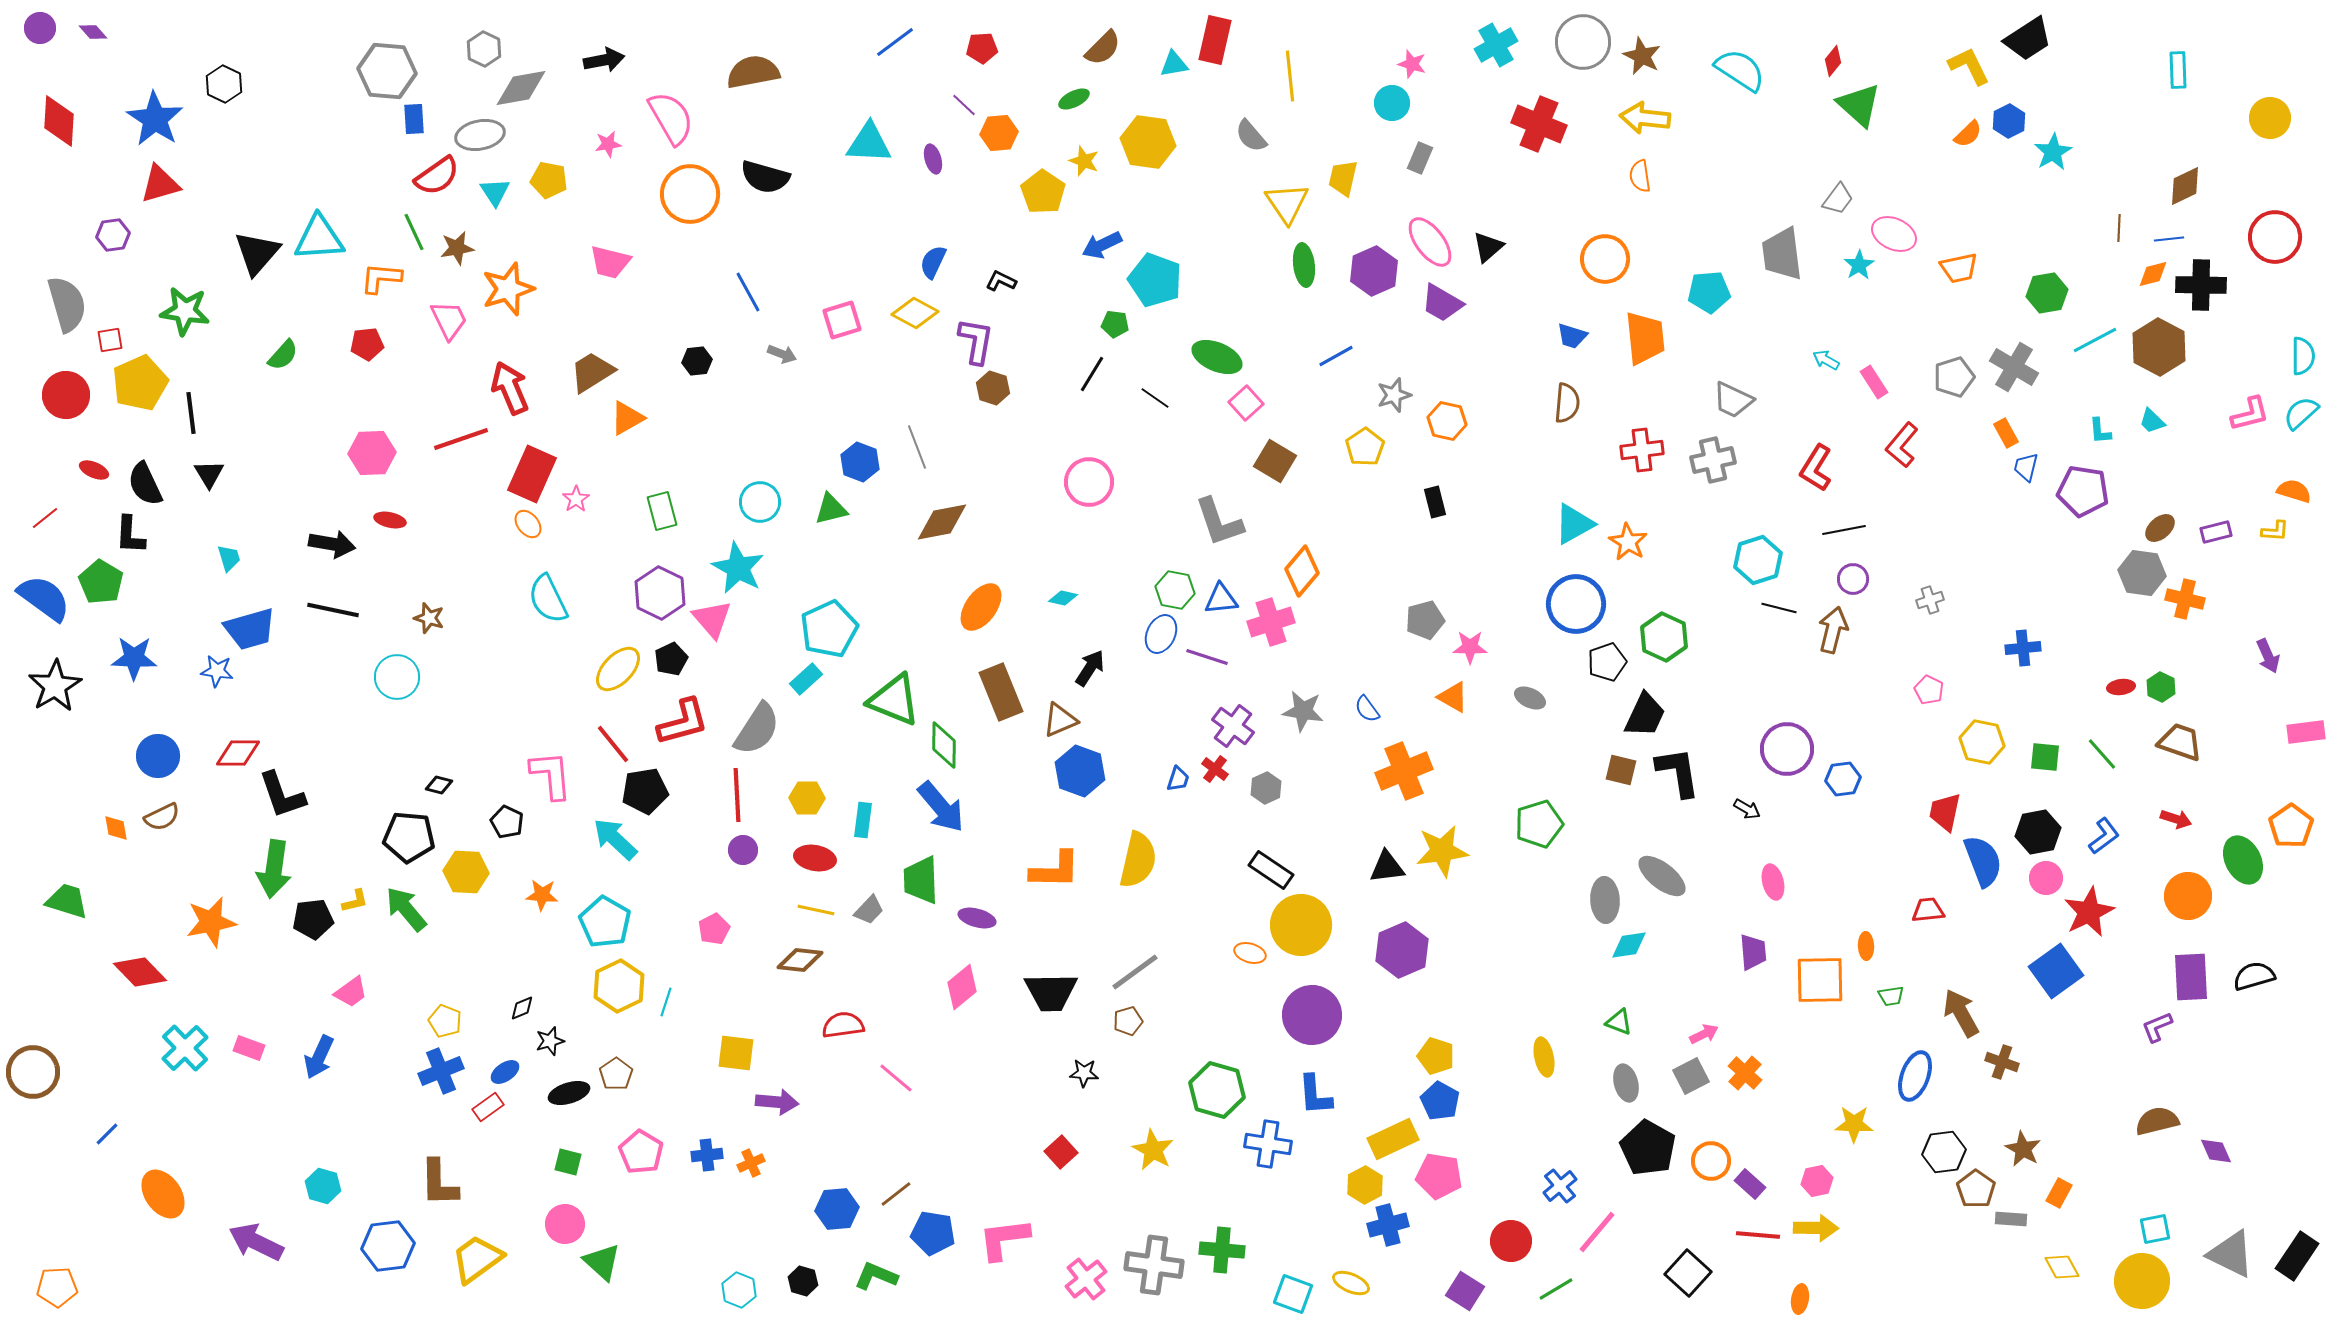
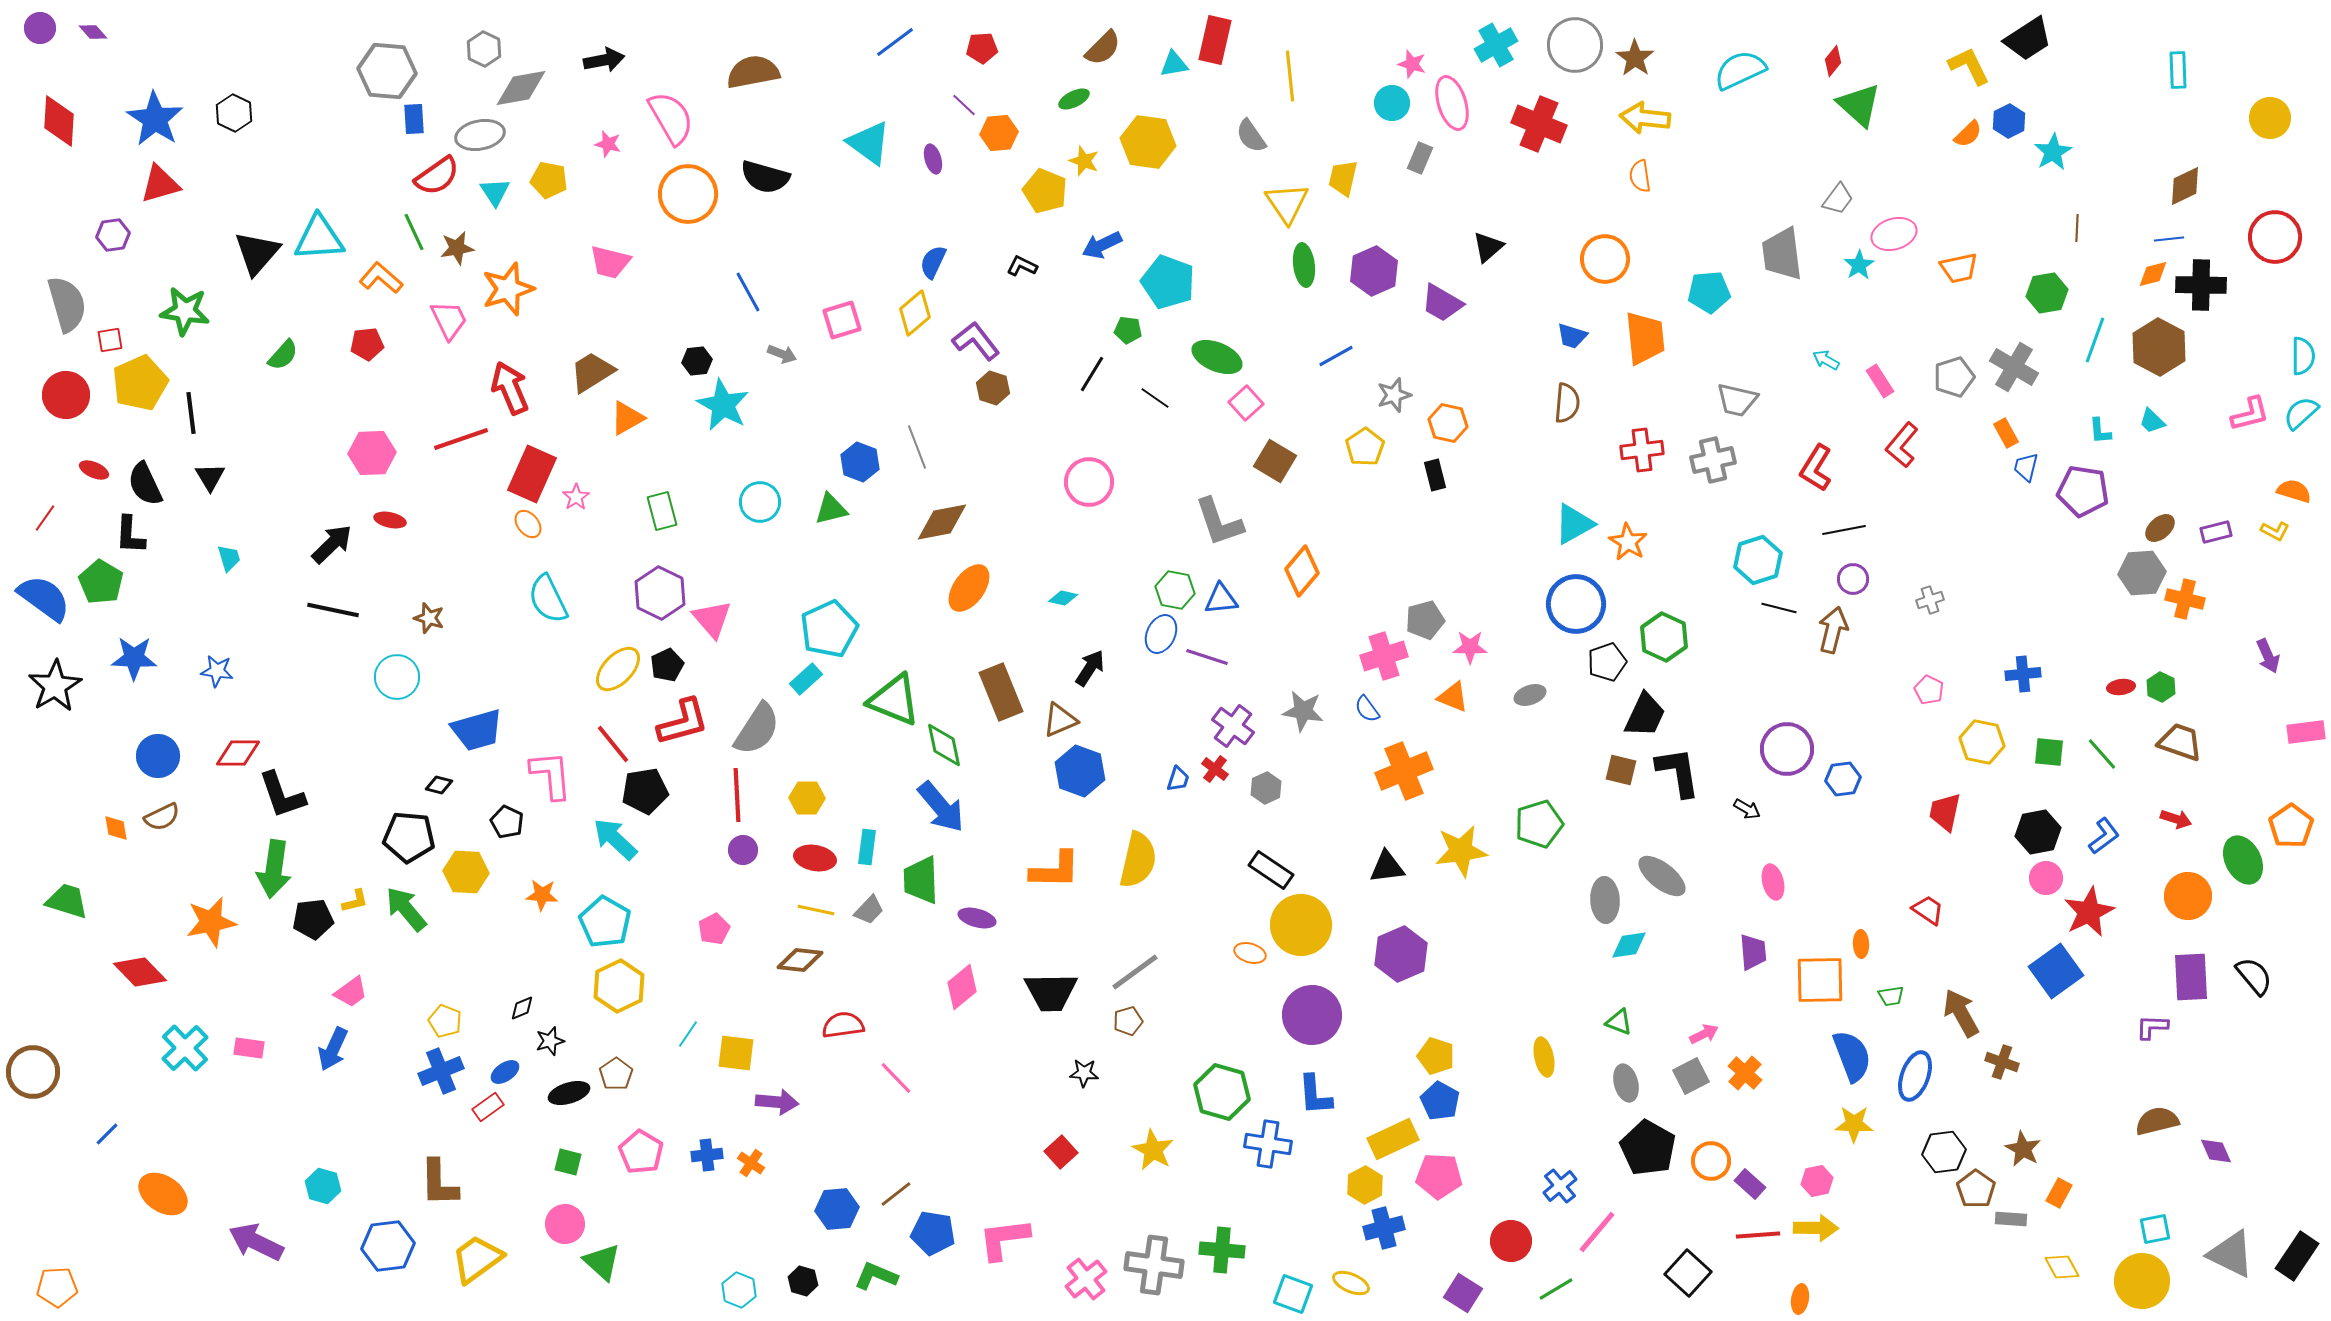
gray circle at (1583, 42): moved 8 px left, 3 px down
brown star at (1642, 56): moved 7 px left, 2 px down; rotated 9 degrees clockwise
cyan semicircle at (1740, 70): rotated 58 degrees counterclockwise
black hexagon at (224, 84): moved 10 px right, 29 px down
gray semicircle at (1251, 136): rotated 6 degrees clockwise
cyan triangle at (869, 143): rotated 33 degrees clockwise
pink star at (608, 144): rotated 24 degrees clockwise
yellow pentagon at (1043, 192): moved 2 px right, 1 px up; rotated 12 degrees counterclockwise
orange circle at (690, 194): moved 2 px left
brown line at (2119, 228): moved 42 px left
pink ellipse at (1894, 234): rotated 42 degrees counterclockwise
pink ellipse at (1430, 242): moved 22 px right, 139 px up; rotated 20 degrees clockwise
orange L-shape at (381, 278): rotated 36 degrees clockwise
cyan pentagon at (1155, 280): moved 13 px right, 2 px down
black L-shape at (1001, 281): moved 21 px right, 15 px up
yellow diamond at (915, 313): rotated 69 degrees counterclockwise
green pentagon at (1115, 324): moved 13 px right, 6 px down
cyan line at (2095, 340): rotated 42 degrees counterclockwise
purple L-shape at (976, 341): rotated 48 degrees counterclockwise
pink rectangle at (1874, 382): moved 6 px right, 1 px up
gray trapezoid at (1733, 400): moved 4 px right; rotated 12 degrees counterclockwise
orange hexagon at (1447, 421): moved 1 px right, 2 px down
black triangle at (209, 474): moved 1 px right, 3 px down
pink star at (576, 499): moved 2 px up
black rectangle at (1435, 502): moved 27 px up
red line at (45, 518): rotated 16 degrees counterclockwise
yellow L-shape at (2275, 531): rotated 24 degrees clockwise
black arrow at (332, 544): rotated 54 degrees counterclockwise
cyan star at (738, 568): moved 15 px left, 163 px up
gray hexagon at (2142, 573): rotated 12 degrees counterclockwise
orange ellipse at (981, 607): moved 12 px left, 19 px up
pink cross at (1271, 622): moved 113 px right, 34 px down
blue trapezoid at (250, 629): moved 227 px right, 101 px down
blue cross at (2023, 648): moved 26 px down
black pentagon at (671, 659): moved 4 px left, 6 px down
orange triangle at (1453, 697): rotated 8 degrees counterclockwise
gray ellipse at (1530, 698): moved 3 px up; rotated 44 degrees counterclockwise
green diamond at (944, 745): rotated 12 degrees counterclockwise
green square at (2045, 757): moved 4 px right, 5 px up
cyan rectangle at (863, 820): moved 4 px right, 27 px down
yellow star at (1442, 851): moved 19 px right
blue semicircle at (1983, 861): moved 131 px left, 195 px down
red trapezoid at (1928, 910): rotated 40 degrees clockwise
orange ellipse at (1866, 946): moved 5 px left, 2 px up
purple hexagon at (1402, 950): moved 1 px left, 4 px down
black semicircle at (2254, 976): rotated 66 degrees clockwise
cyan line at (666, 1002): moved 22 px right, 32 px down; rotated 16 degrees clockwise
purple L-shape at (2157, 1027): moved 5 px left; rotated 24 degrees clockwise
pink rectangle at (249, 1048): rotated 12 degrees counterclockwise
blue arrow at (319, 1057): moved 14 px right, 8 px up
pink line at (896, 1078): rotated 6 degrees clockwise
green hexagon at (1217, 1090): moved 5 px right, 2 px down
orange cross at (751, 1163): rotated 32 degrees counterclockwise
pink pentagon at (1439, 1176): rotated 6 degrees counterclockwise
orange ellipse at (163, 1194): rotated 21 degrees counterclockwise
blue cross at (1388, 1225): moved 4 px left, 3 px down
red line at (1758, 1235): rotated 9 degrees counterclockwise
purple square at (1465, 1291): moved 2 px left, 2 px down
